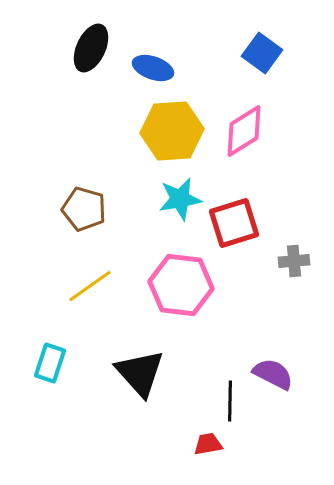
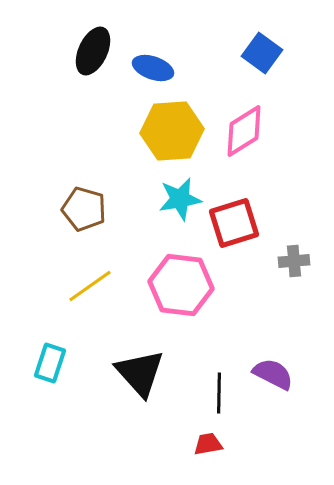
black ellipse: moved 2 px right, 3 px down
black line: moved 11 px left, 8 px up
